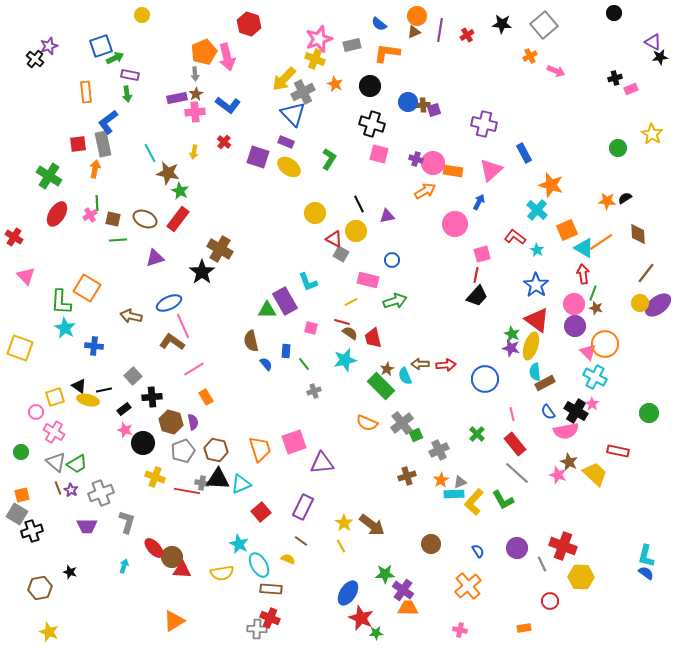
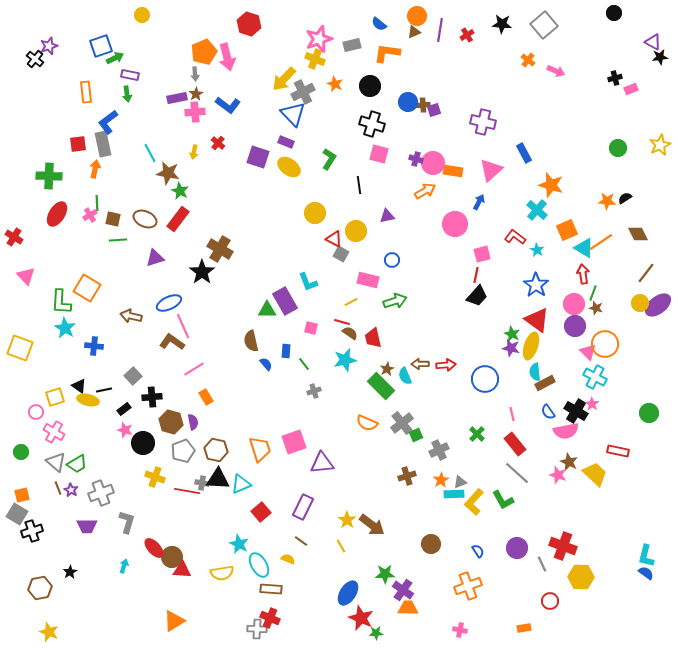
orange cross at (530, 56): moved 2 px left, 4 px down; rotated 24 degrees counterclockwise
purple cross at (484, 124): moved 1 px left, 2 px up
yellow star at (652, 134): moved 8 px right, 11 px down; rotated 15 degrees clockwise
red cross at (224, 142): moved 6 px left, 1 px down
green cross at (49, 176): rotated 30 degrees counterclockwise
black line at (359, 204): moved 19 px up; rotated 18 degrees clockwise
brown diamond at (638, 234): rotated 25 degrees counterclockwise
yellow star at (344, 523): moved 3 px right, 3 px up
black star at (70, 572): rotated 24 degrees clockwise
orange cross at (468, 586): rotated 20 degrees clockwise
